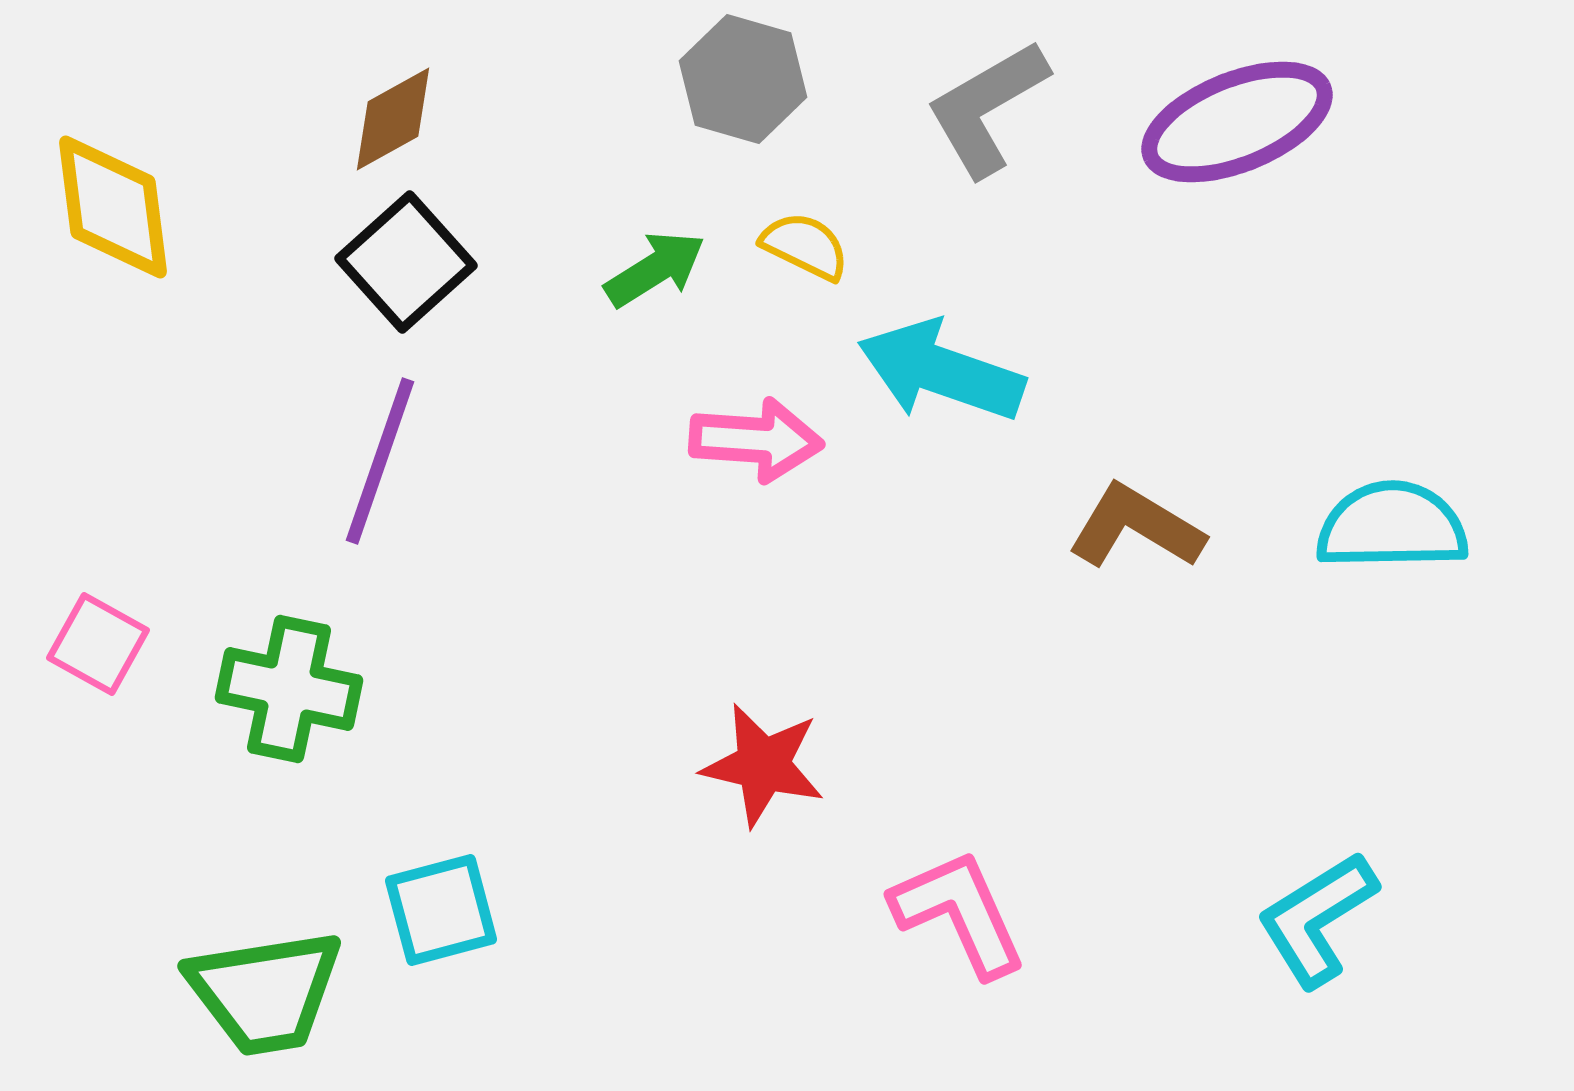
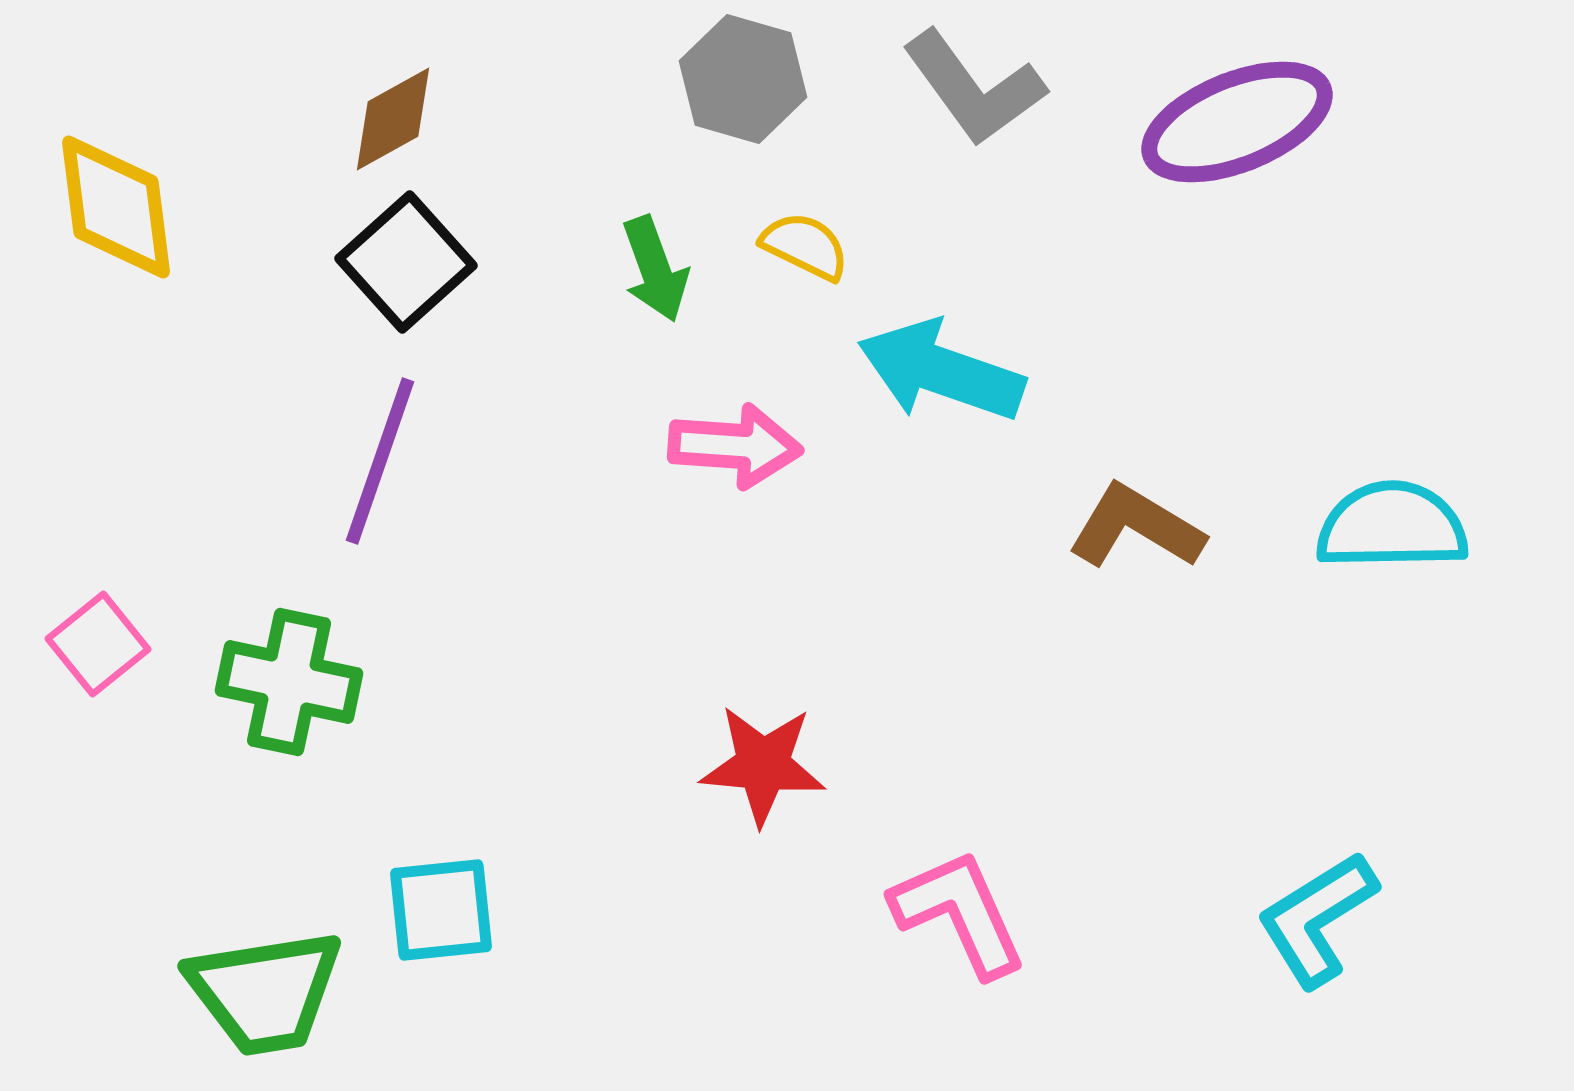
gray L-shape: moved 13 px left, 20 px up; rotated 96 degrees counterclockwise
yellow diamond: moved 3 px right
green arrow: rotated 102 degrees clockwise
pink arrow: moved 21 px left, 6 px down
pink square: rotated 22 degrees clockwise
green cross: moved 7 px up
red star: rotated 8 degrees counterclockwise
cyan square: rotated 9 degrees clockwise
